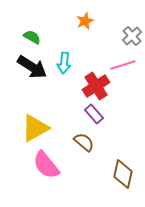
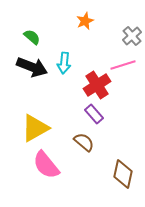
green semicircle: rotated 12 degrees clockwise
black arrow: rotated 12 degrees counterclockwise
red cross: moved 1 px right, 1 px up
